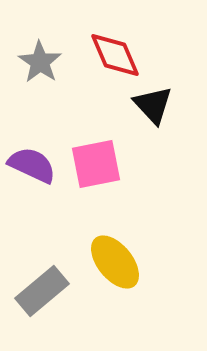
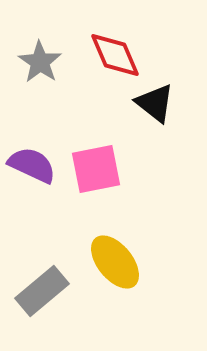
black triangle: moved 2 px right, 2 px up; rotated 9 degrees counterclockwise
pink square: moved 5 px down
